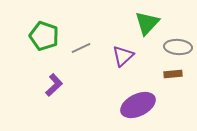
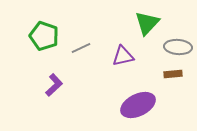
purple triangle: rotated 30 degrees clockwise
